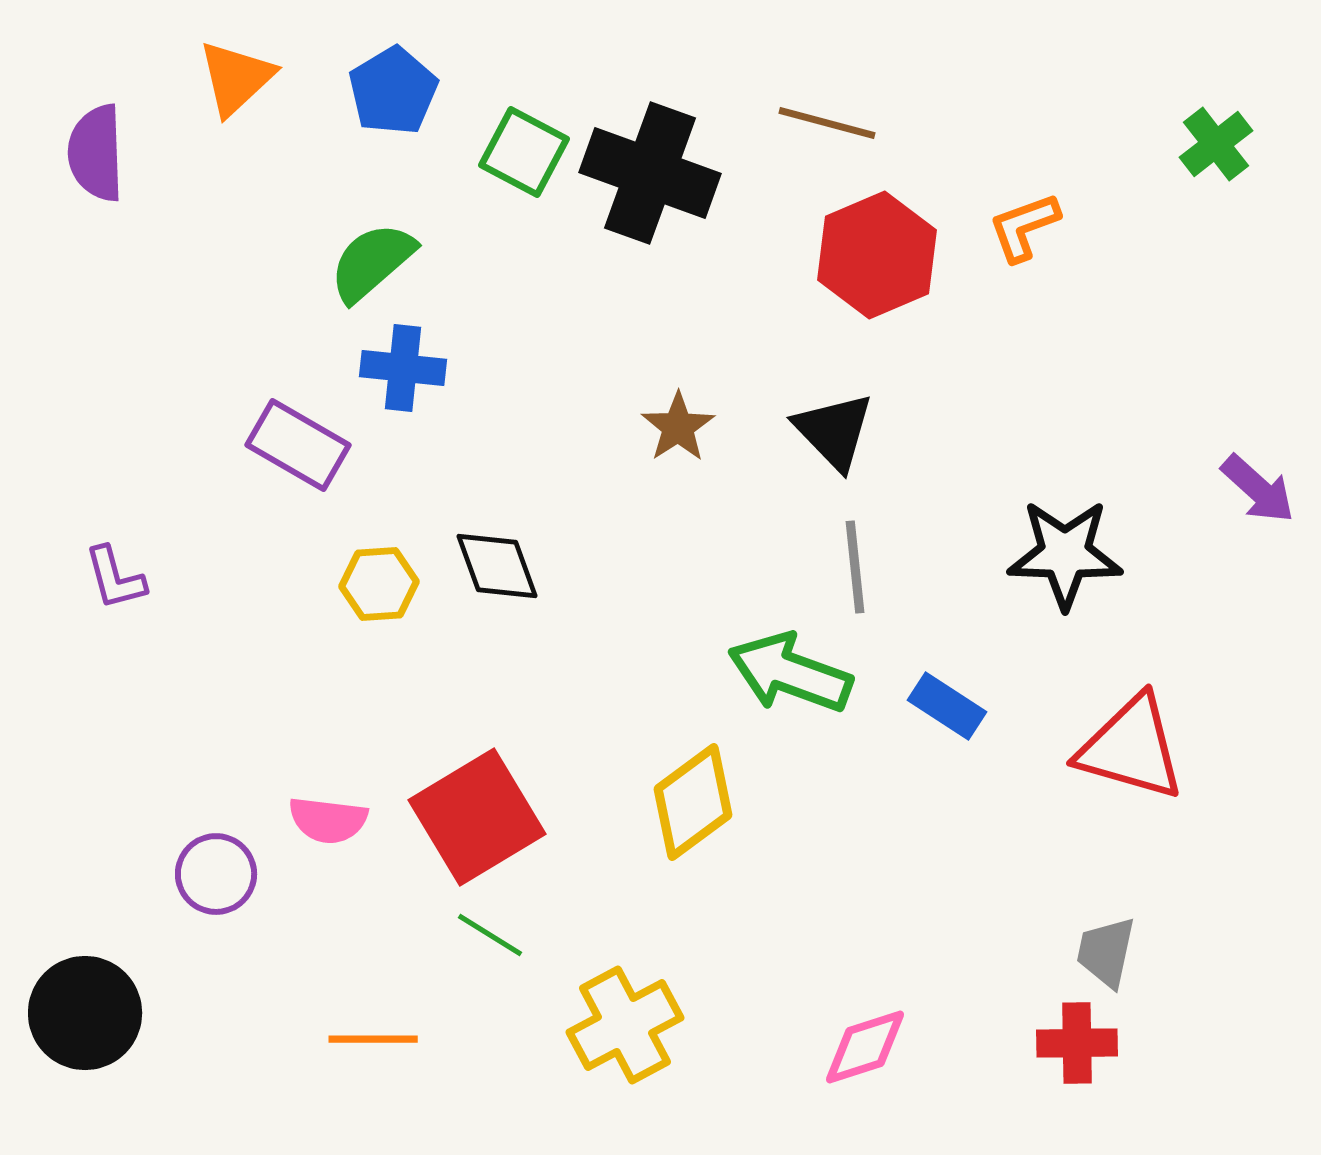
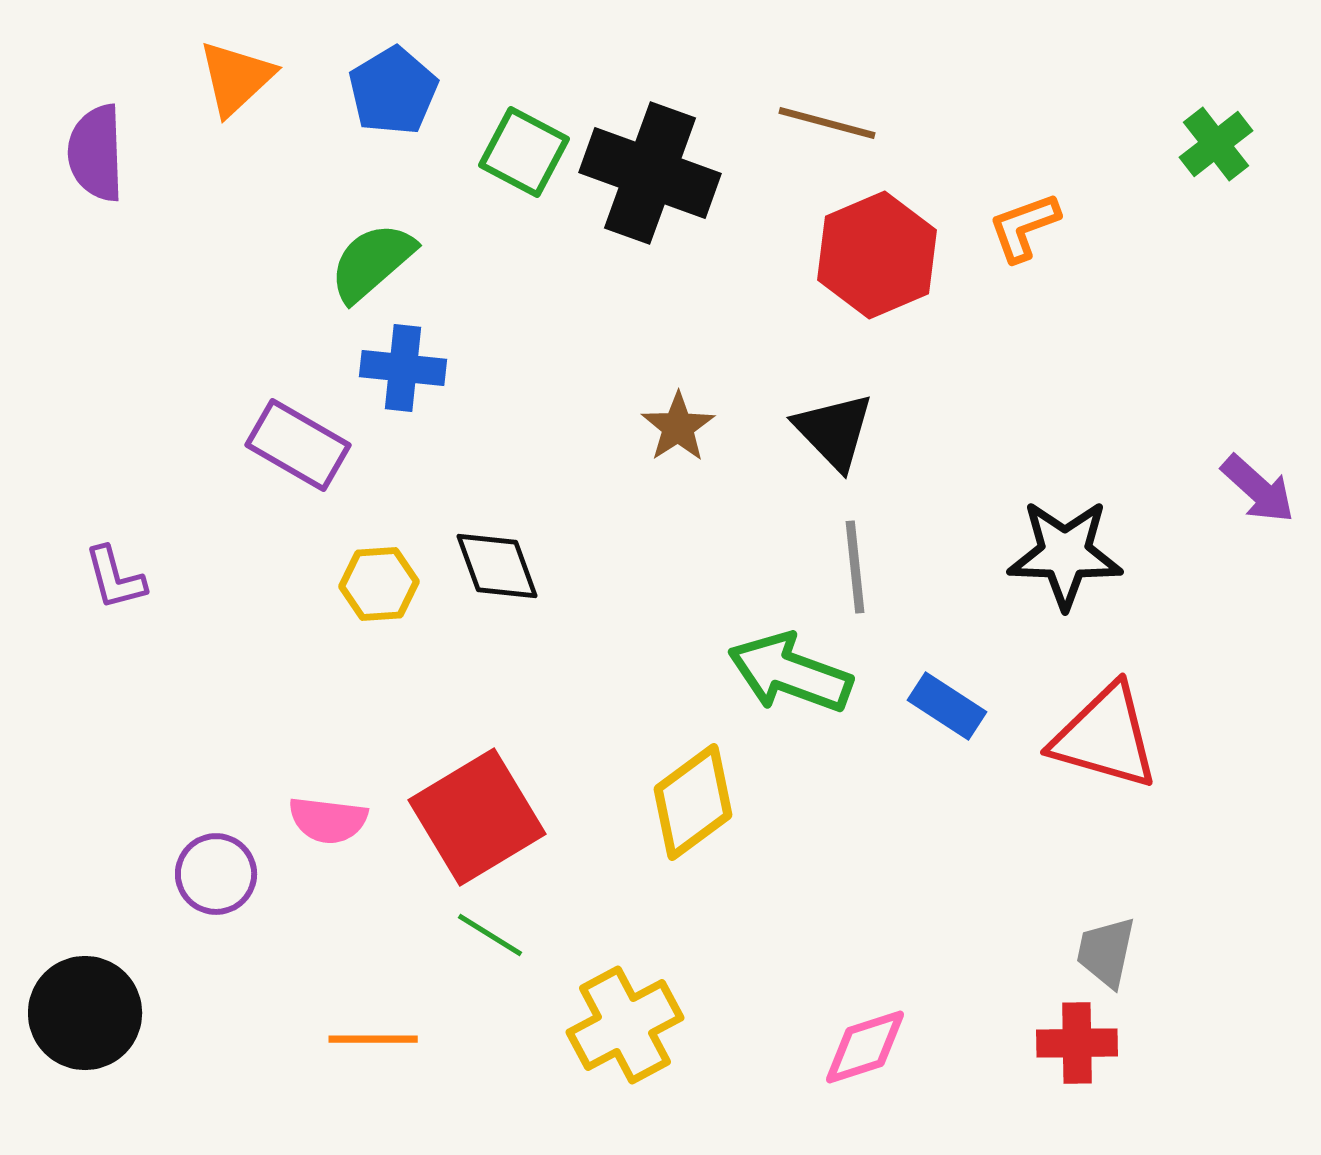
red triangle: moved 26 px left, 11 px up
